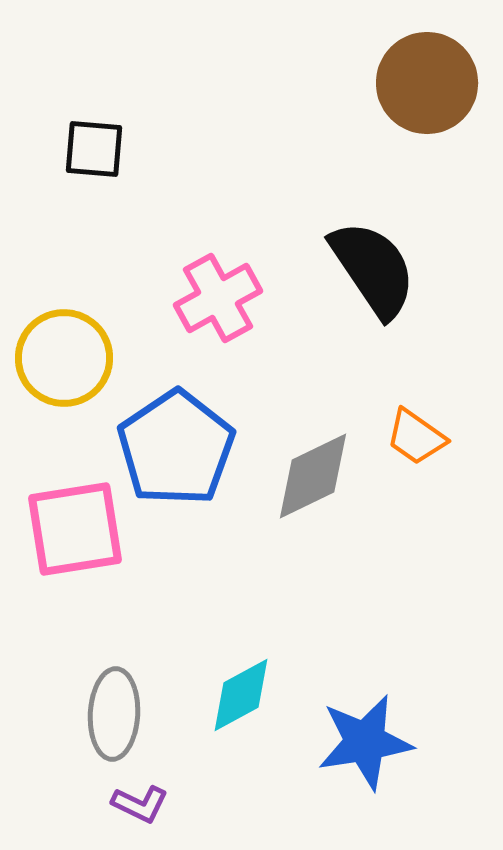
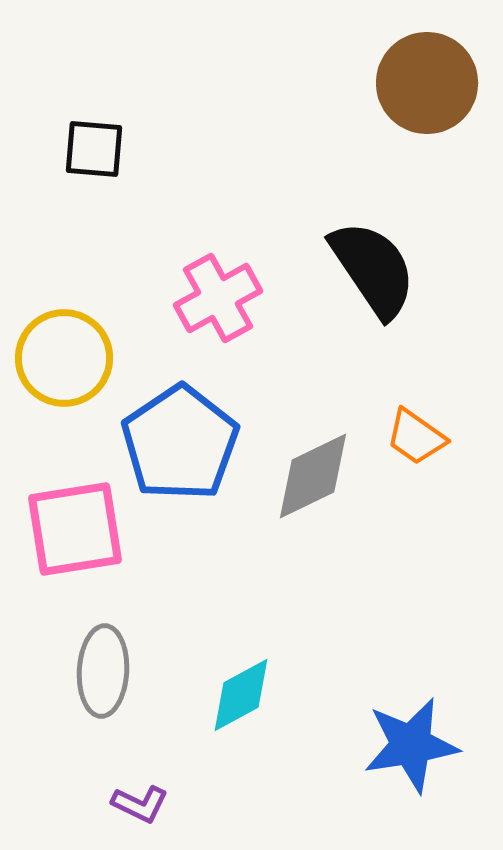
blue pentagon: moved 4 px right, 5 px up
gray ellipse: moved 11 px left, 43 px up
blue star: moved 46 px right, 3 px down
